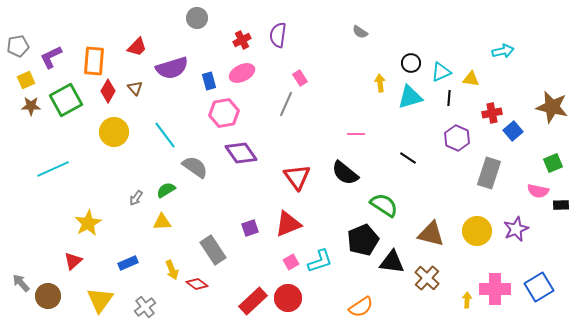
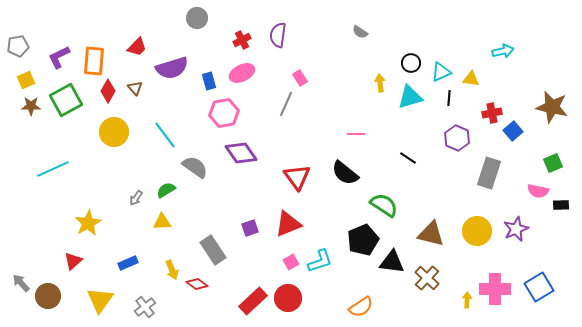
purple L-shape at (51, 57): moved 8 px right
